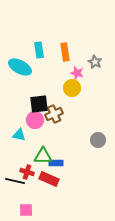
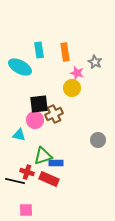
green triangle: rotated 18 degrees counterclockwise
